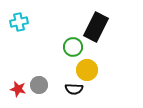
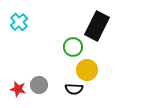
cyan cross: rotated 30 degrees counterclockwise
black rectangle: moved 1 px right, 1 px up
